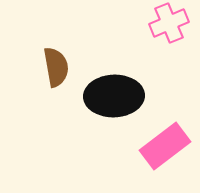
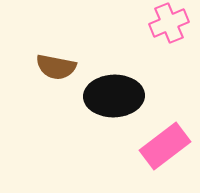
brown semicircle: rotated 111 degrees clockwise
